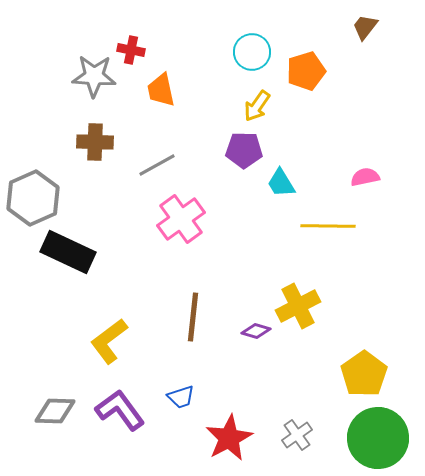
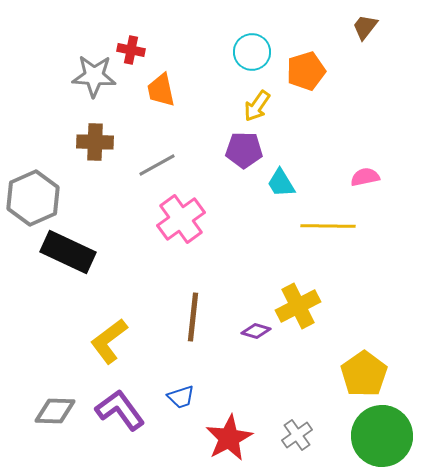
green circle: moved 4 px right, 2 px up
